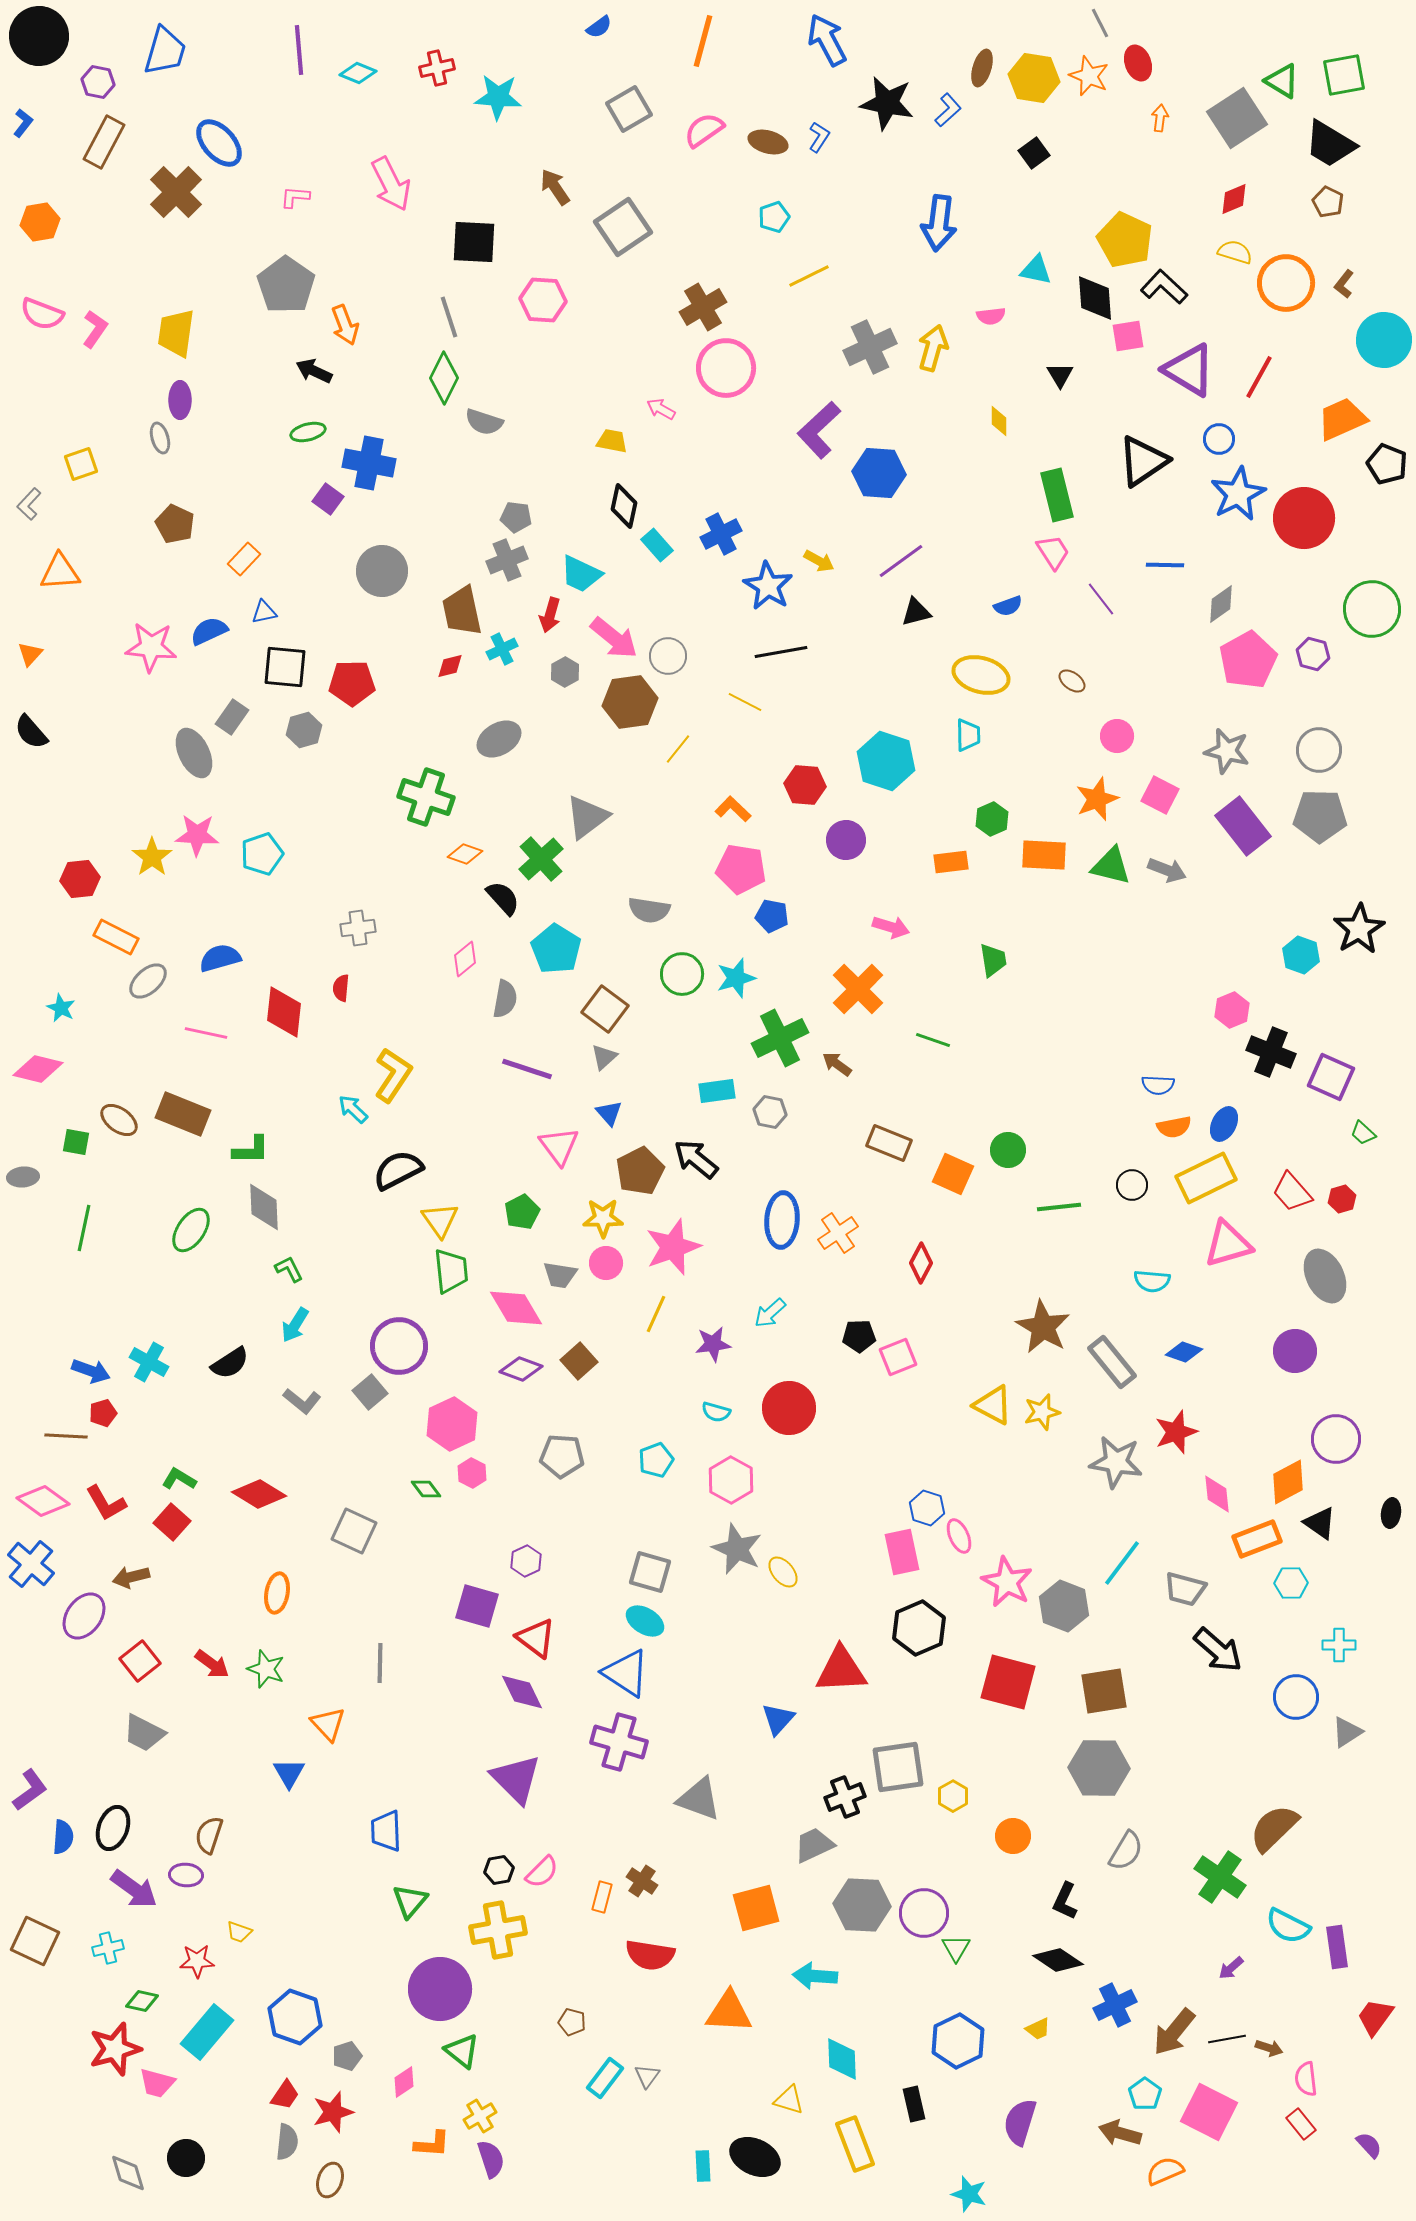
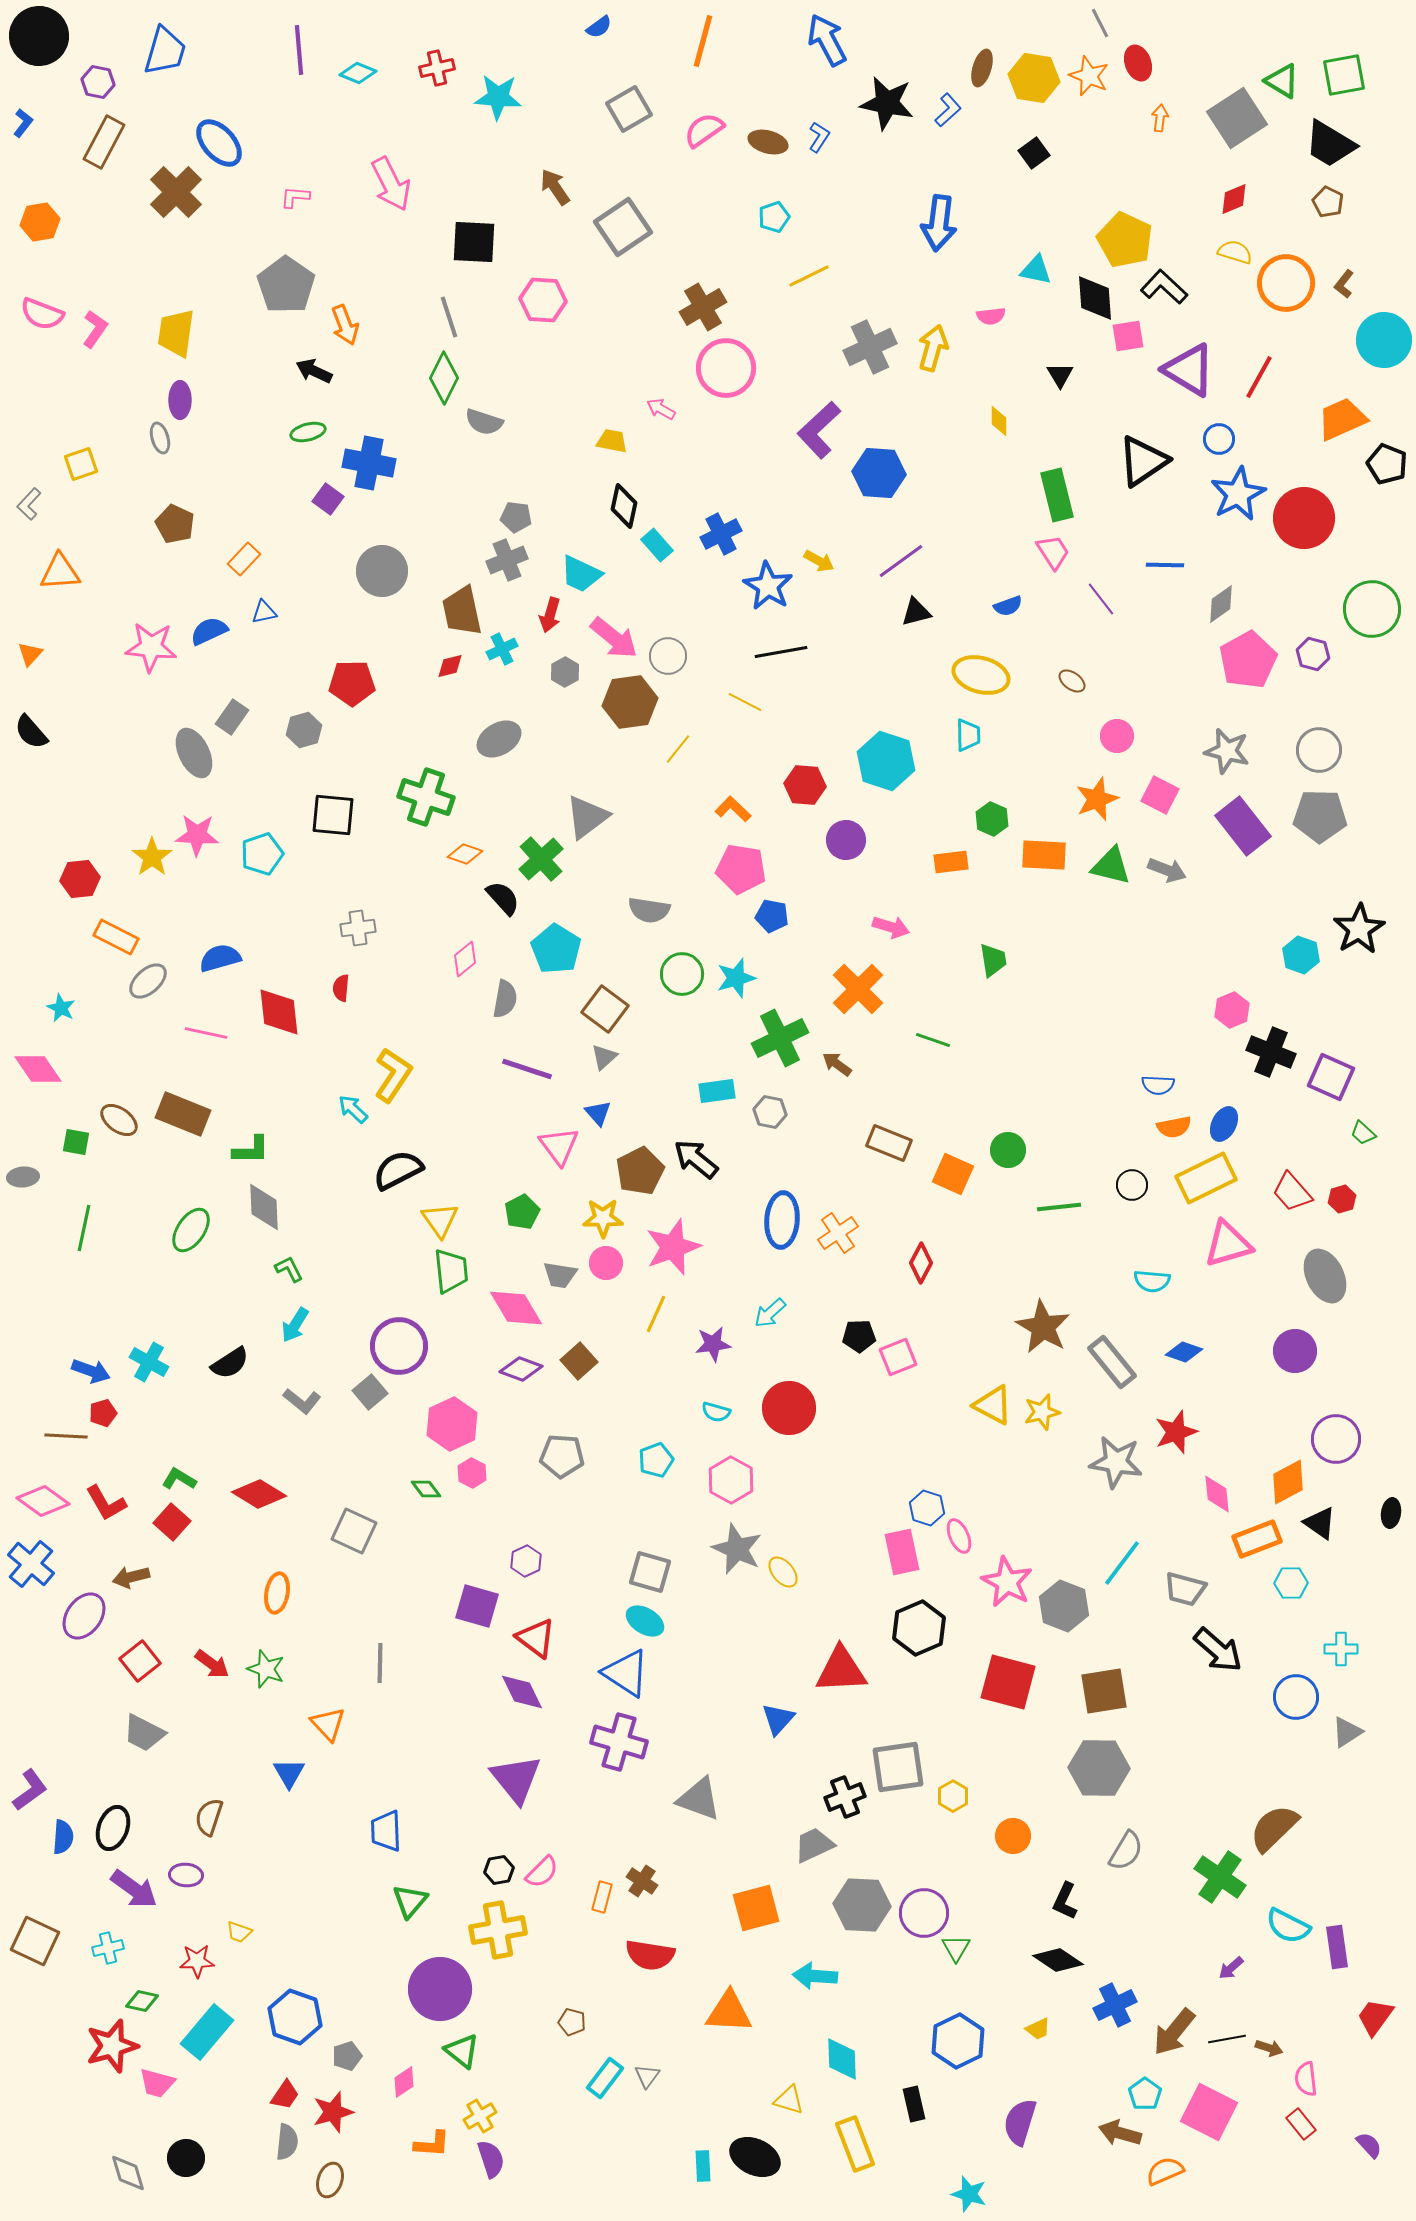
black square at (285, 667): moved 48 px right, 148 px down
green hexagon at (992, 819): rotated 12 degrees counterclockwise
red diamond at (284, 1012): moved 5 px left; rotated 12 degrees counterclockwise
pink diamond at (38, 1069): rotated 42 degrees clockwise
blue triangle at (609, 1113): moved 11 px left
cyan cross at (1339, 1645): moved 2 px right, 4 px down
purple triangle at (516, 1779): rotated 6 degrees clockwise
brown semicircle at (209, 1835): moved 18 px up
red star at (115, 2049): moved 3 px left, 3 px up
